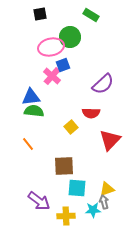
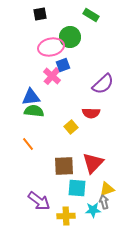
red triangle: moved 17 px left, 23 px down
